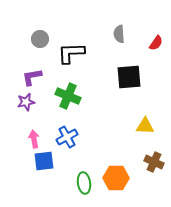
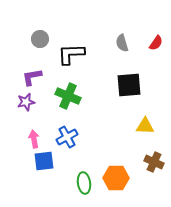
gray semicircle: moved 3 px right, 9 px down; rotated 12 degrees counterclockwise
black L-shape: moved 1 px down
black square: moved 8 px down
